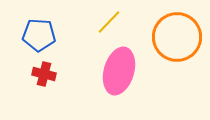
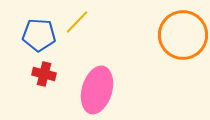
yellow line: moved 32 px left
orange circle: moved 6 px right, 2 px up
pink ellipse: moved 22 px left, 19 px down
